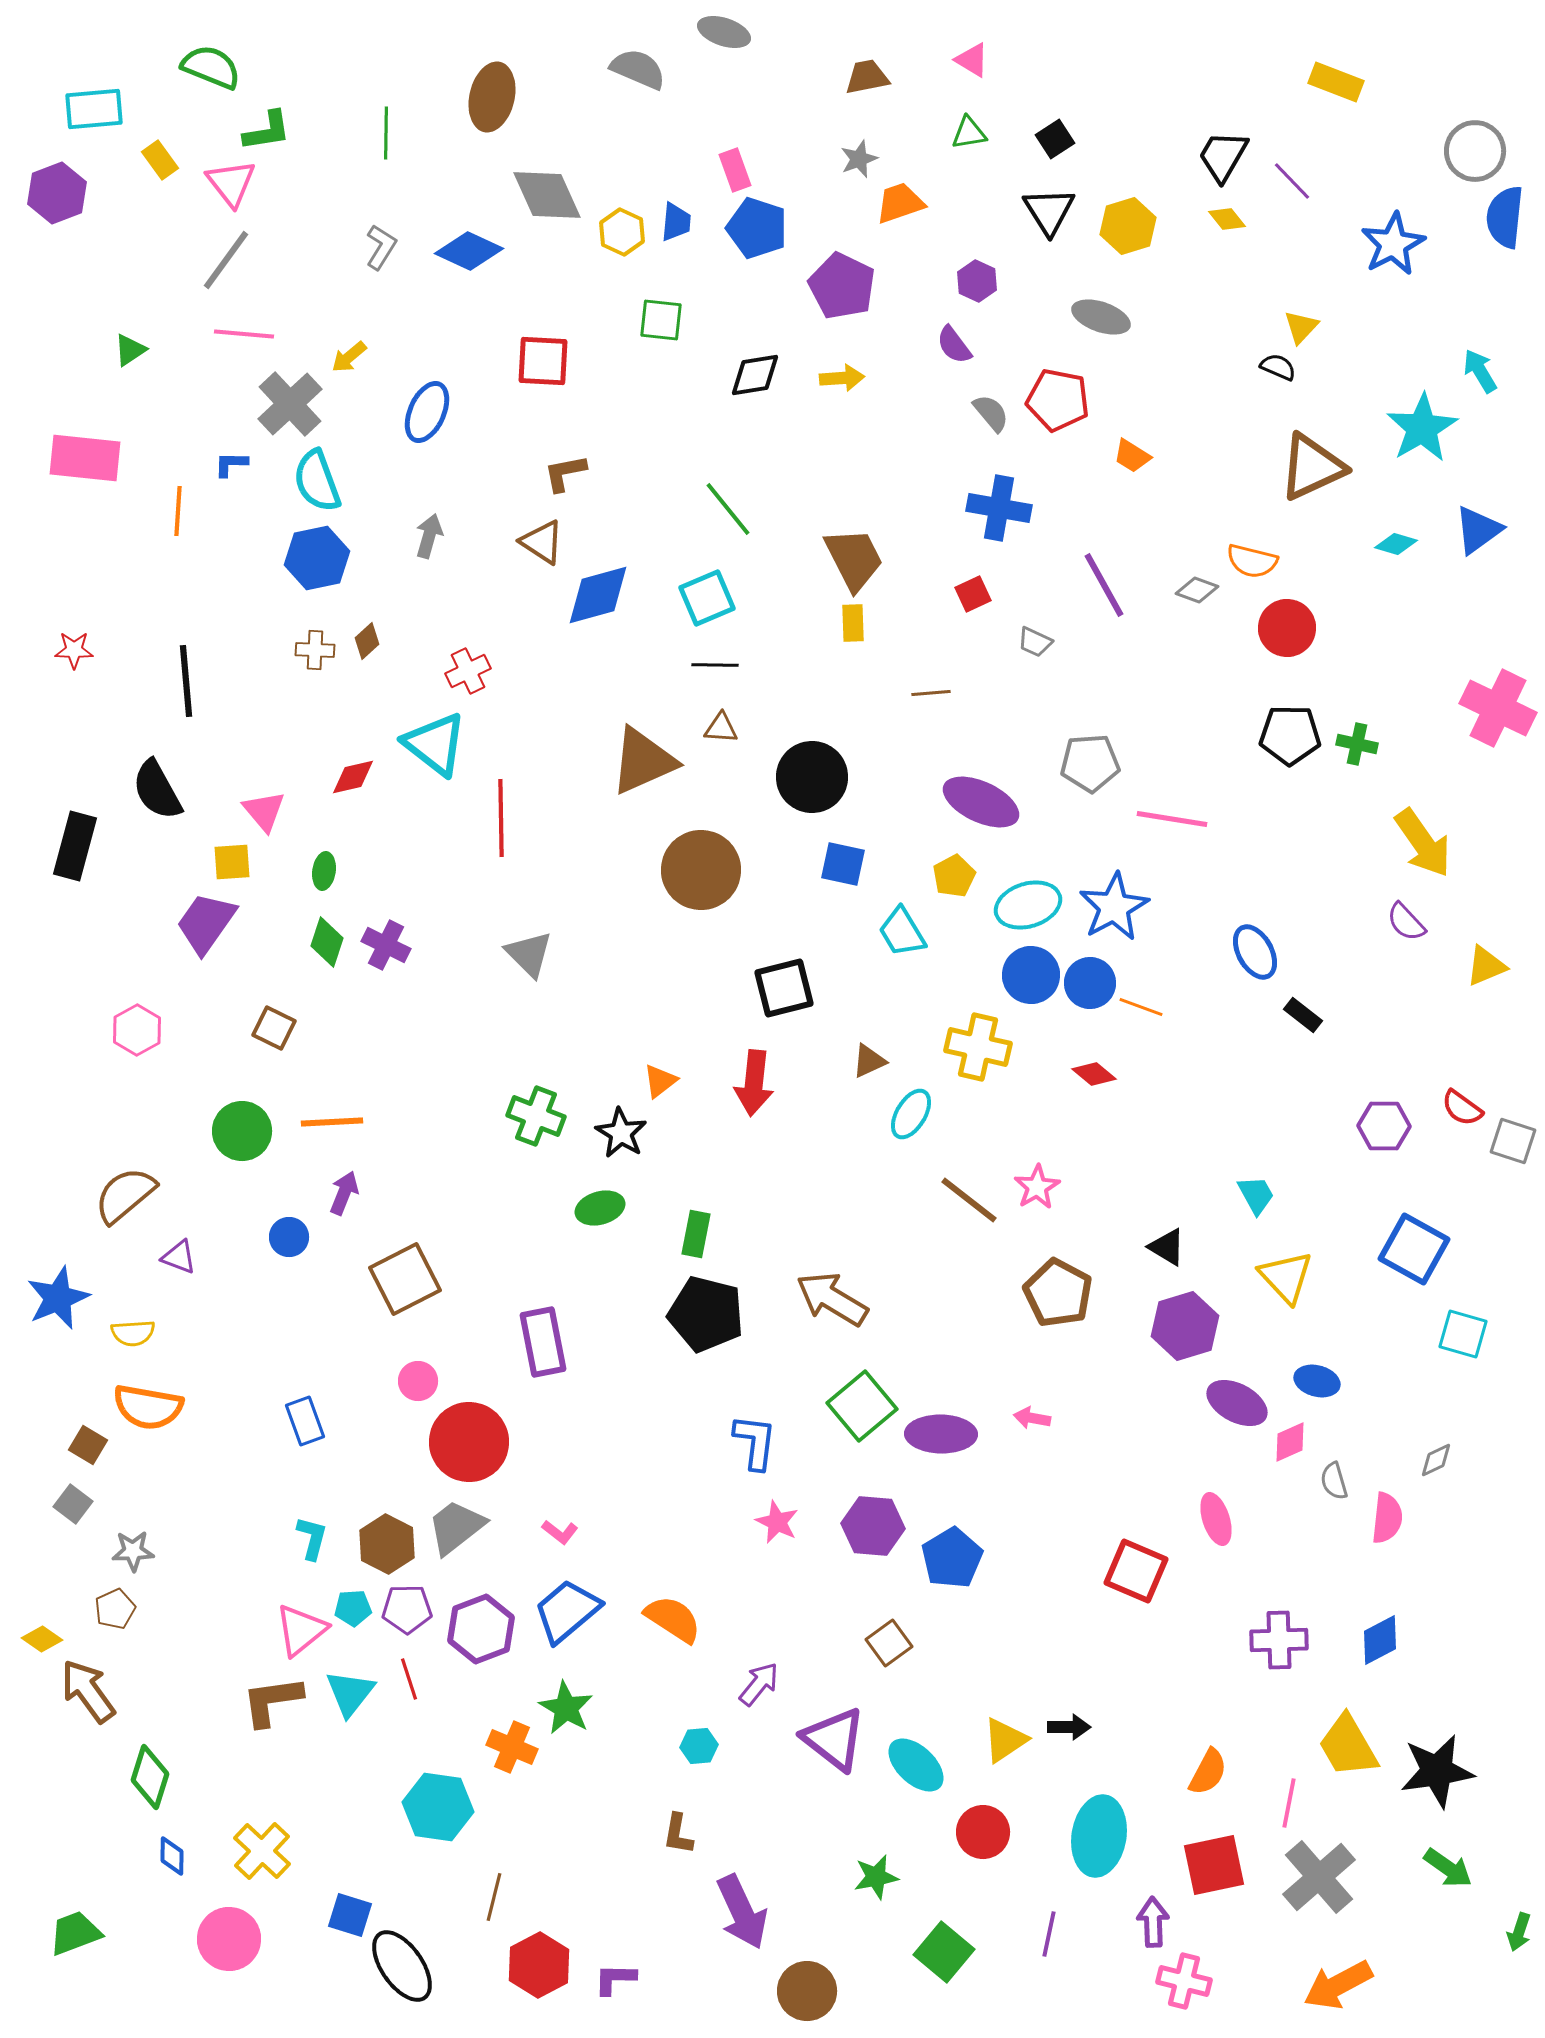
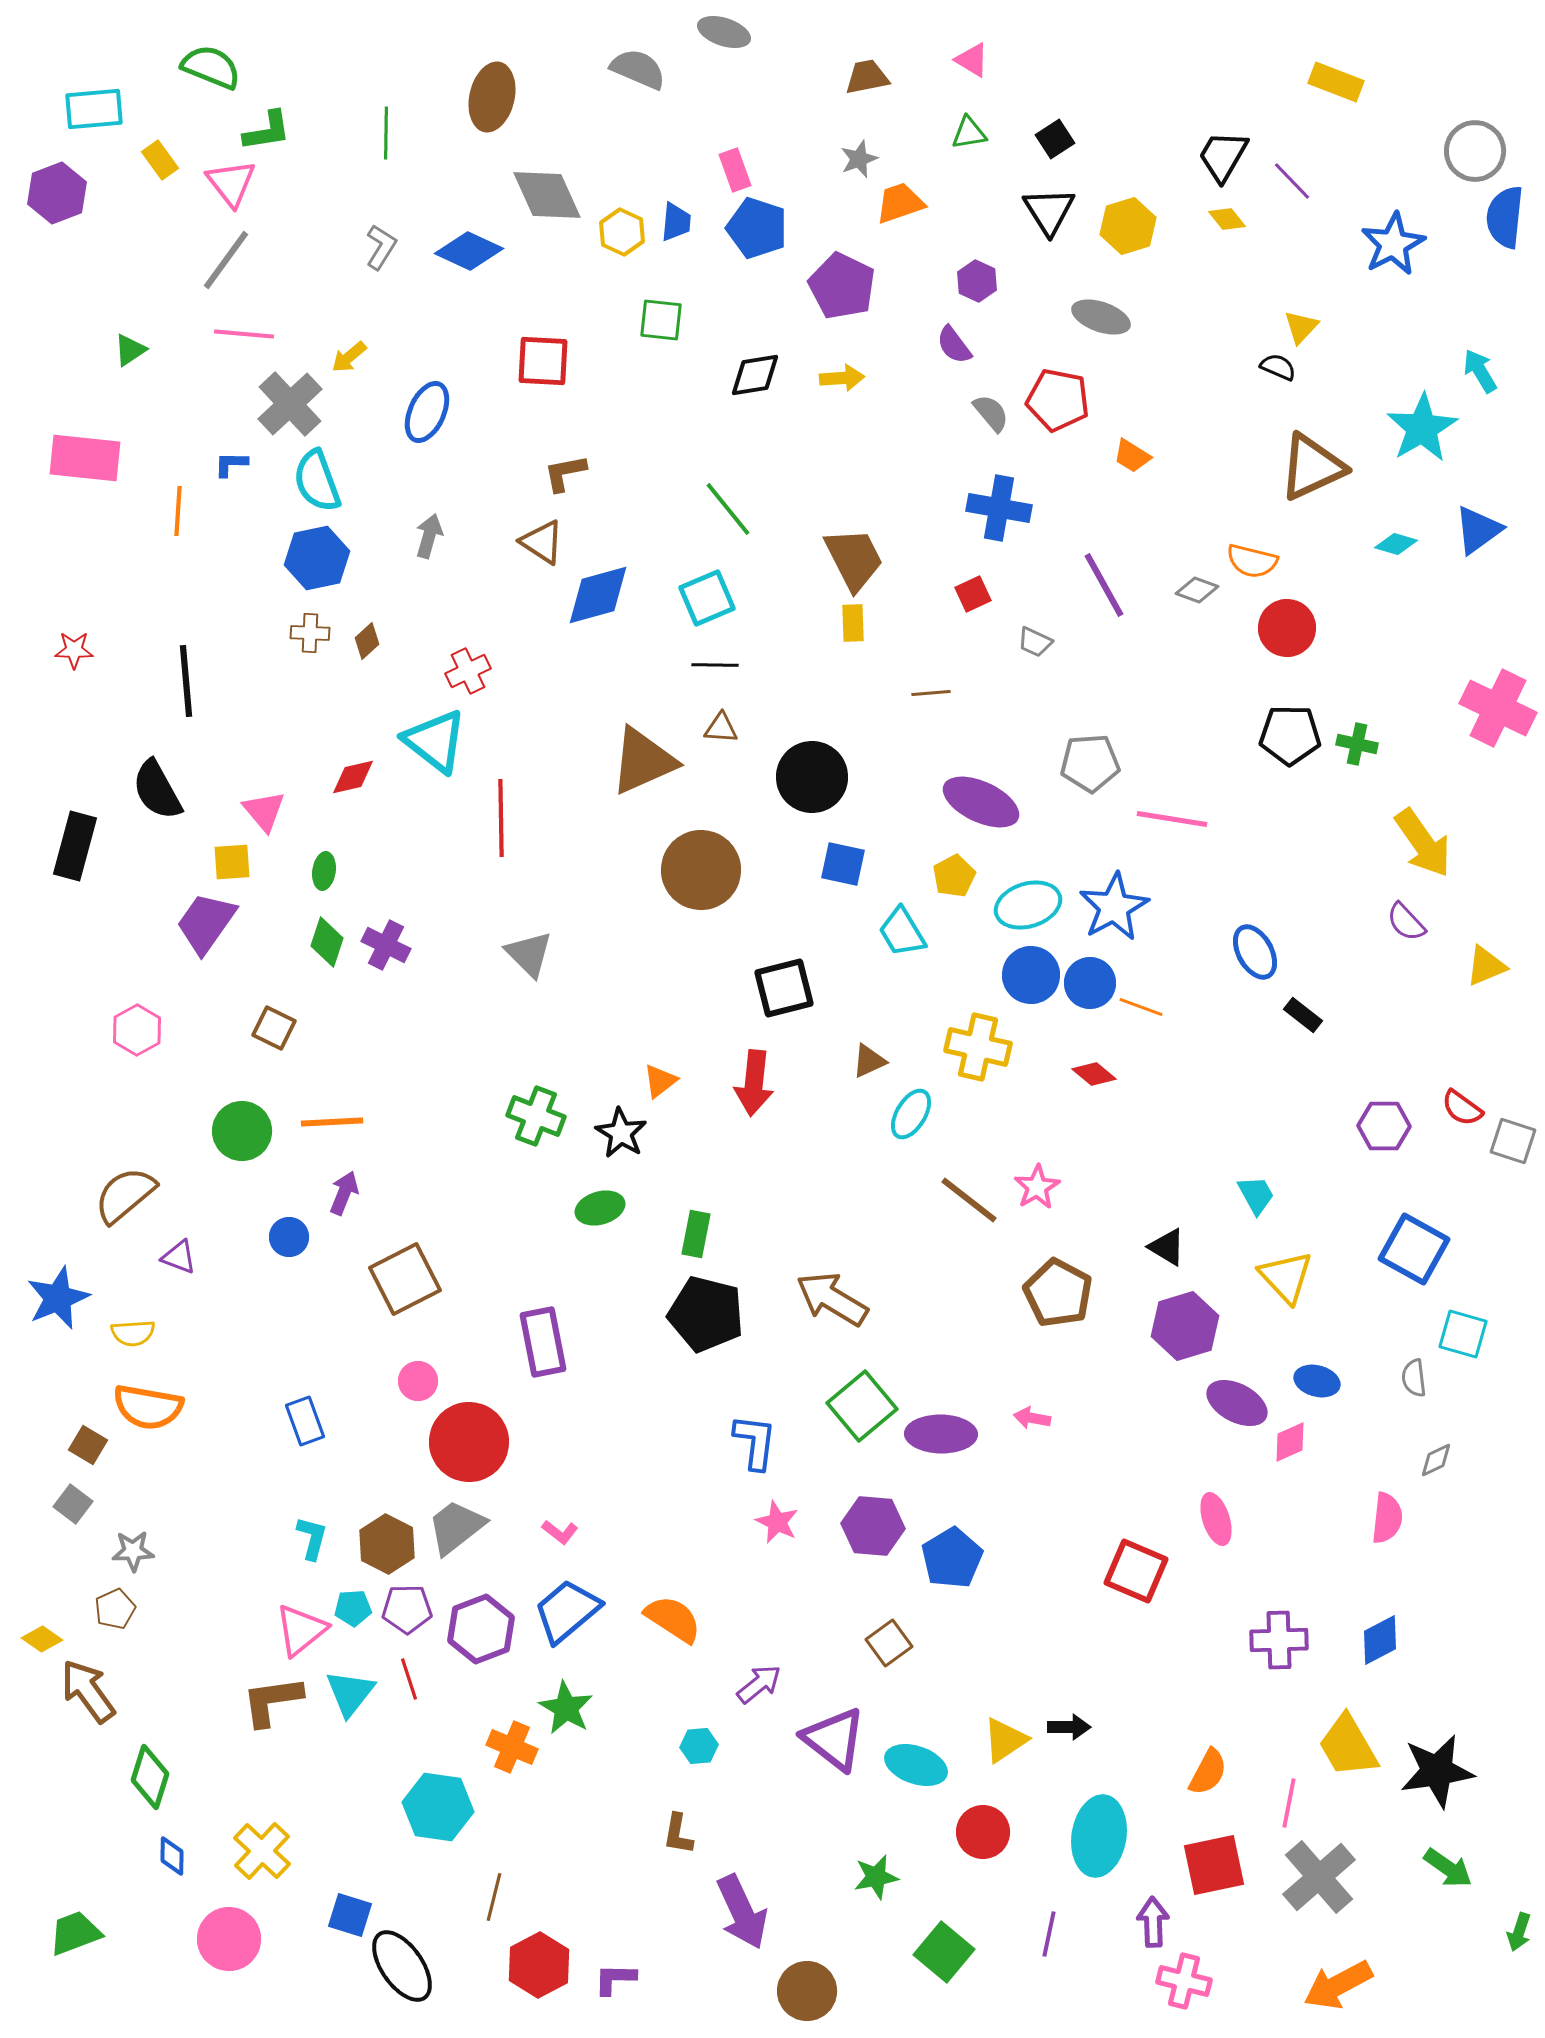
brown cross at (315, 650): moved 5 px left, 17 px up
cyan triangle at (435, 744): moved 3 px up
gray semicircle at (1334, 1481): moved 80 px right, 103 px up; rotated 9 degrees clockwise
purple arrow at (759, 1684): rotated 12 degrees clockwise
cyan ellipse at (916, 1765): rotated 24 degrees counterclockwise
